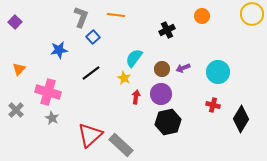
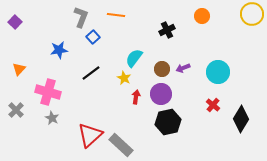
red cross: rotated 24 degrees clockwise
